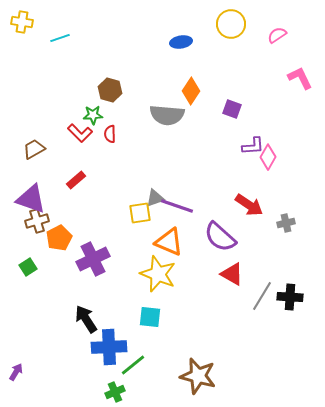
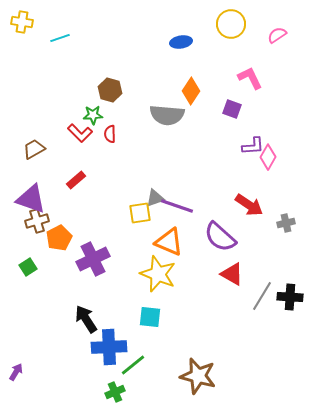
pink L-shape: moved 50 px left
